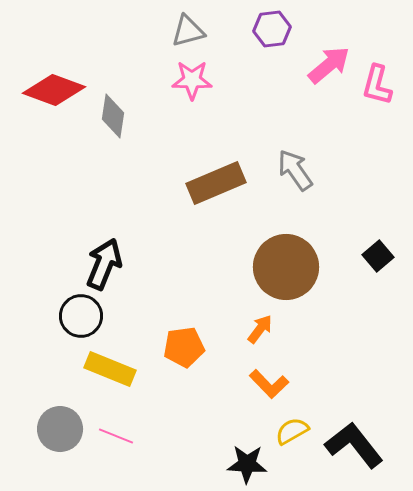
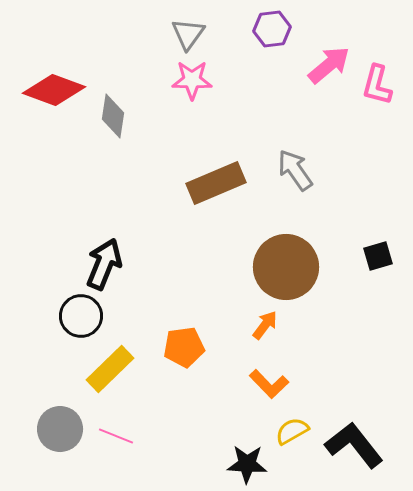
gray triangle: moved 3 px down; rotated 39 degrees counterclockwise
black square: rotated 24 degrees clockwise
orange arrow: moved 5 px right, 4 px up
yellow rectangle: rotated 66 degrees counterclockwise
